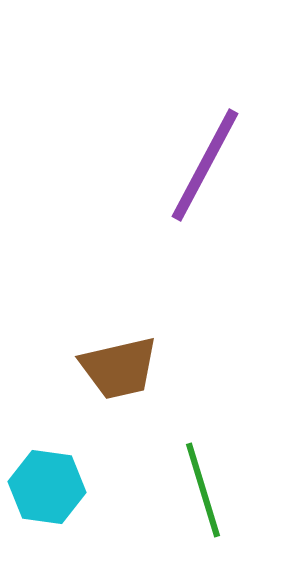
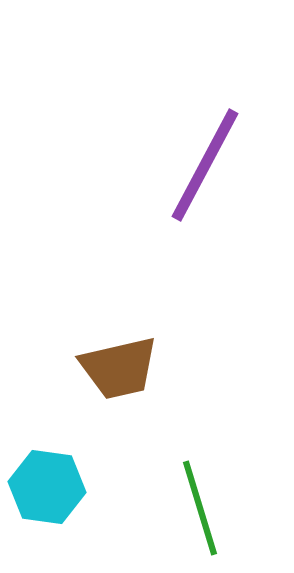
green line: moved 3 px left, 18 px down
